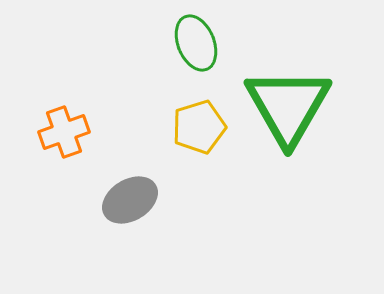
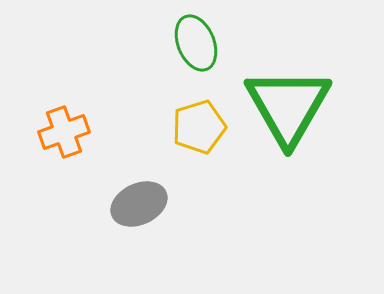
gray ellipse: moved 9 px right, 4 px down; rotated 6 degrees clockwise
